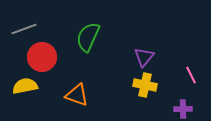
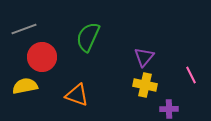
purple cross: moved 14 px left
